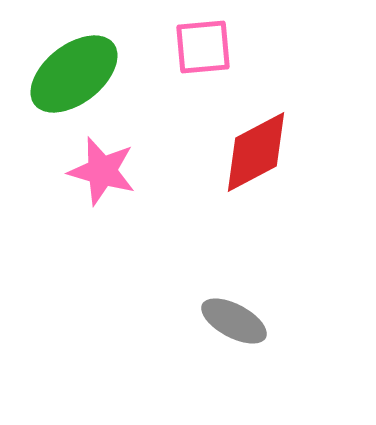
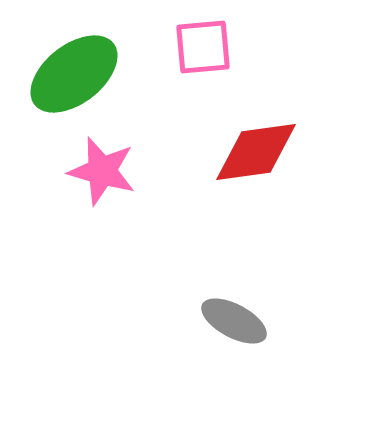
red diamond: rotated 20 degrees clockwise
